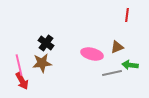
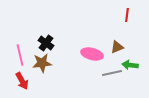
pink line: moved 1 px right, 10 px up
